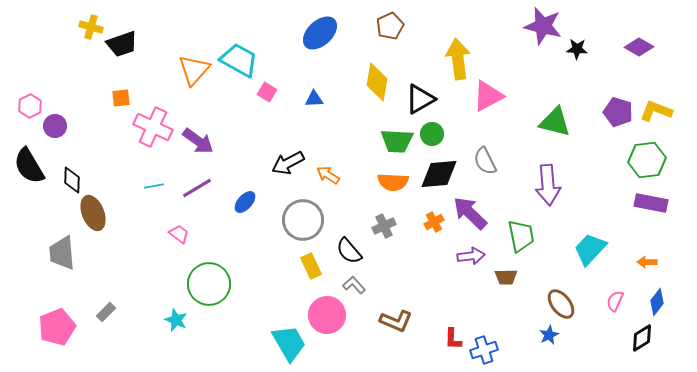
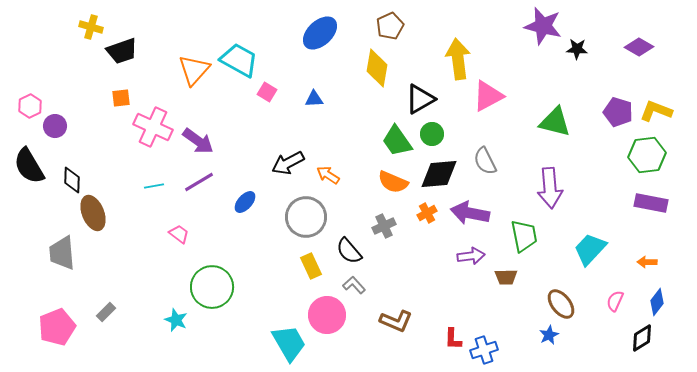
black trapezoid at (122, 44): moved 7 px down
yellow diamond at (377, 82): moved 14 px up
green trapezoid at (397, 141): rotated 52 degrees clockwise
green hexagon at (647, 160): moved 5 px up
orange semicircle at (393, 182): rotated 20 degrees clockwise
purple arrow at (548, 185): moved 2 px right, 3 px down
purple line at (197, 188): moved 2 px right, 6 px up
purple arrow at (470, 213): rotated 33 degrees counterclockwise
gray circle at (303, 220): moved 3 px right, 3 px up
orange cross at (434, 222): moved 7 px left, 9 px up
green trapezoid at (521, 236): moved 3 px right
green circle at (209, 284): moved 3 px right, 3 px down
